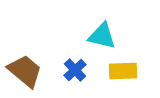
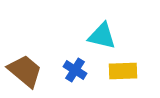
blue cross: rotated 15 degrees counterclockwise
